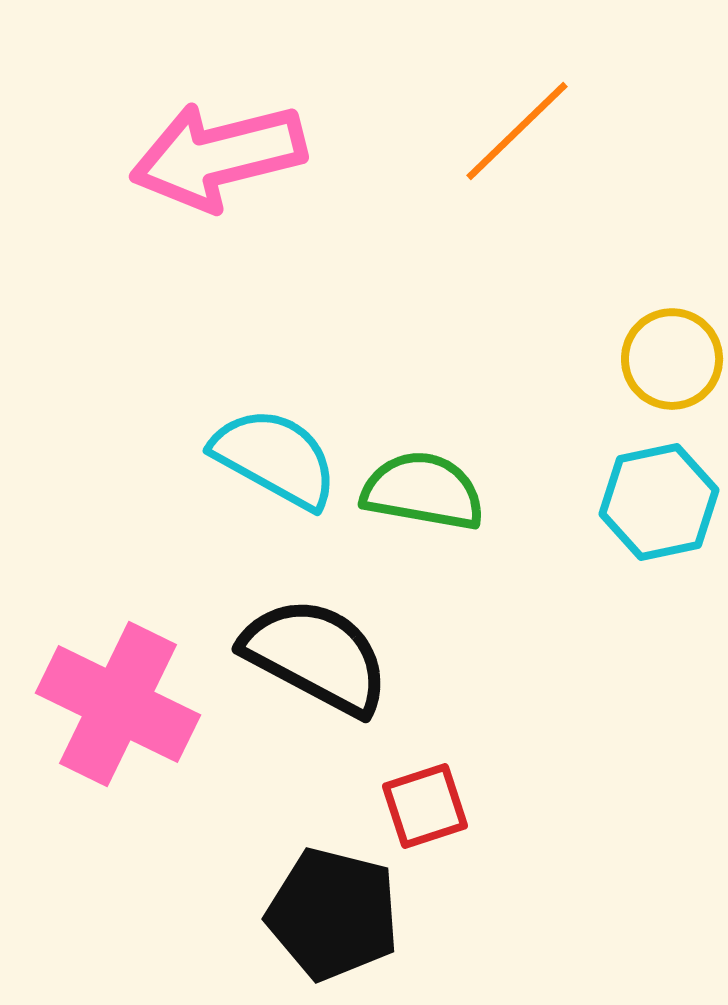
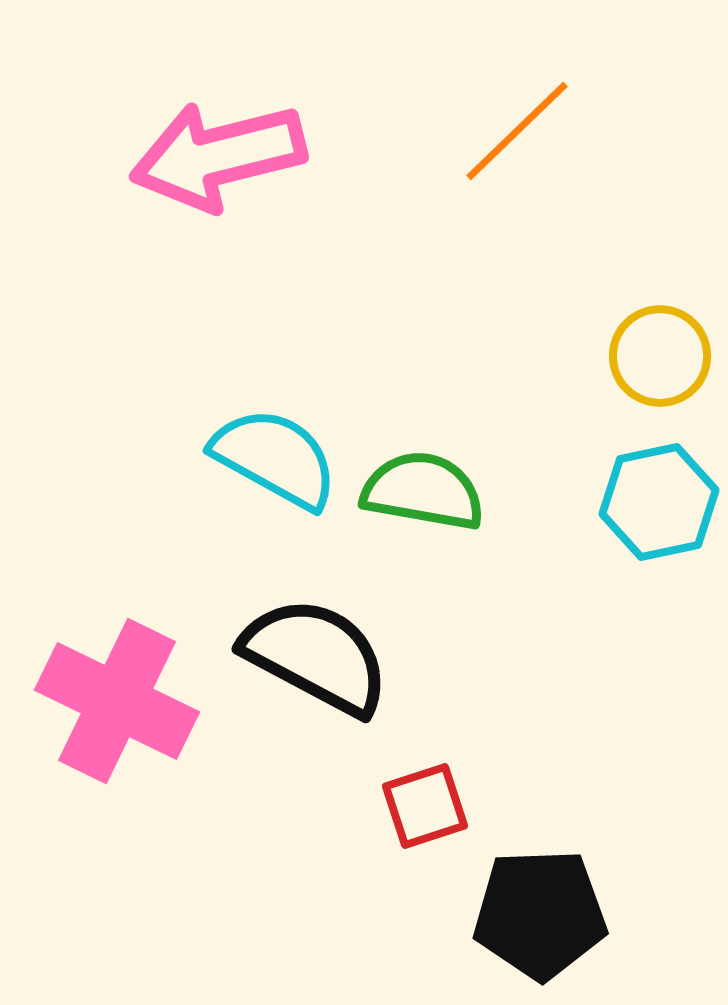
yellow circle: moved 12 px left, 3 px up
pink cross: moved 1 px left, 3 px up
black pentagon: moved 207 px right; rotated 16 degrees counterclockwise
